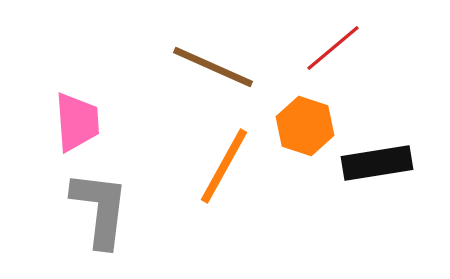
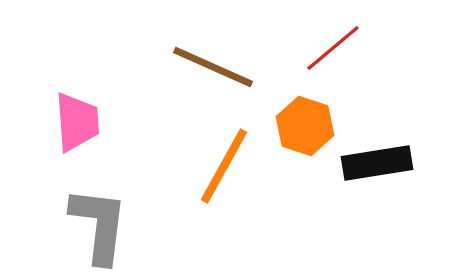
gray L-shape: moved 1 px left, 16 px down
